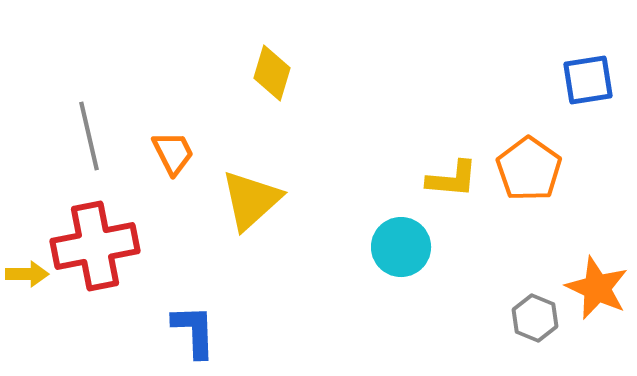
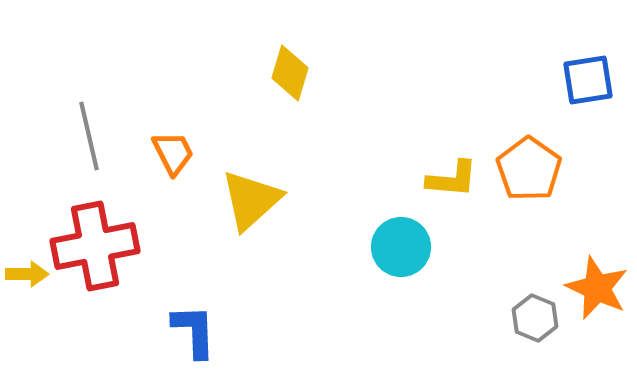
yellow diamond: moved 18 px right
